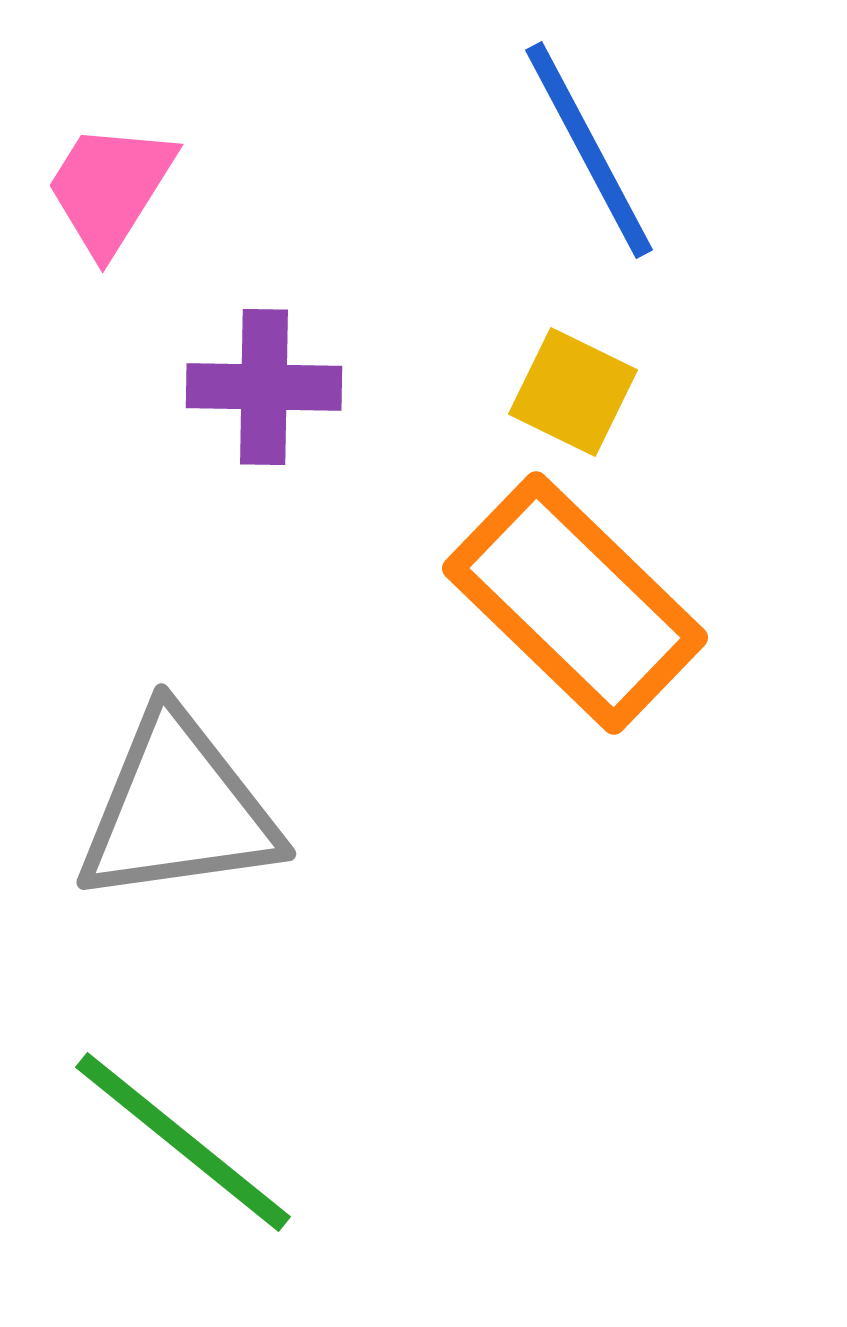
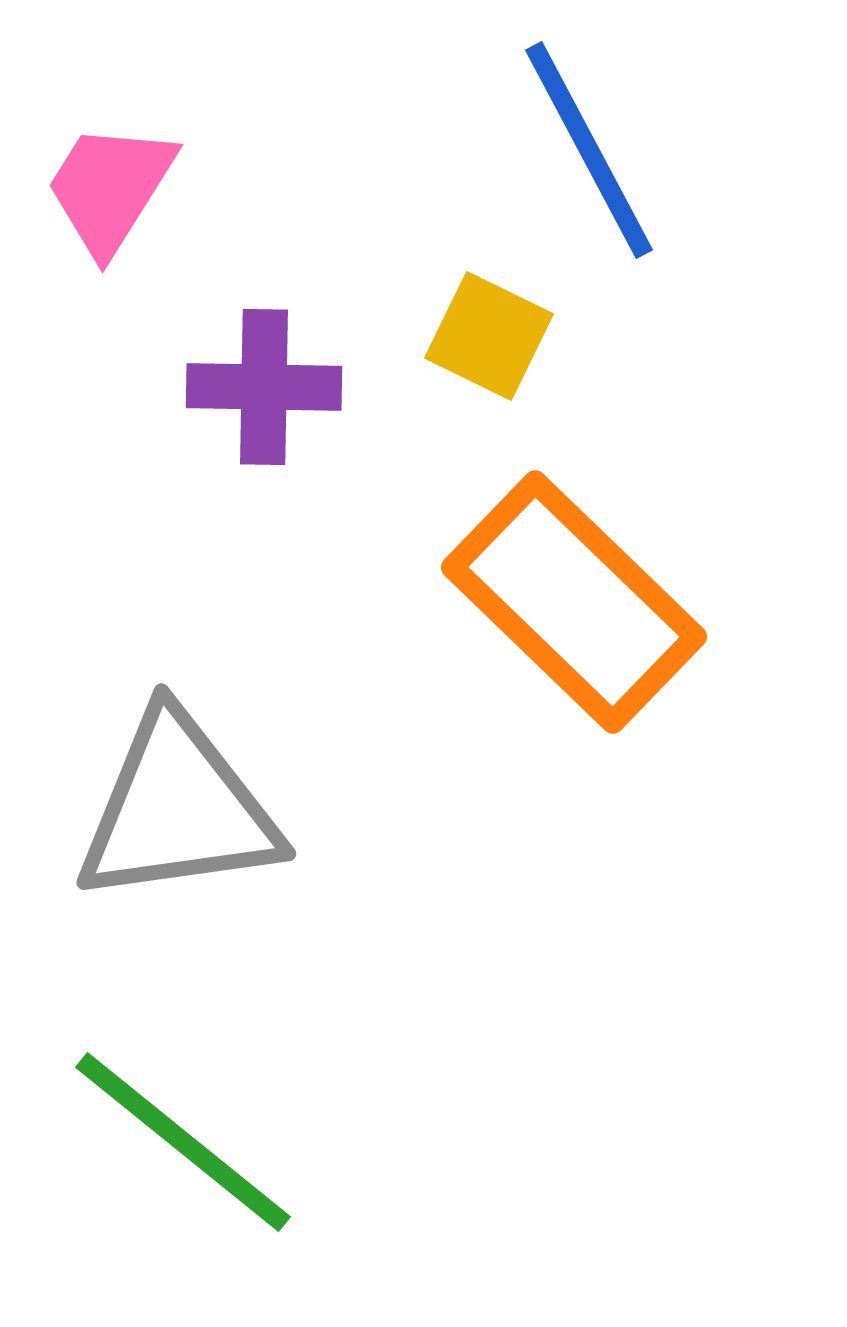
yellow square: moved 84 px left, 56 px up
orange rectangle: moved 1 px left, 1 px up
